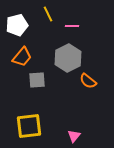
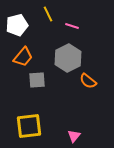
pink line: rotated 16 degrees clockwise
orange trapezoid: moved 1 px right
